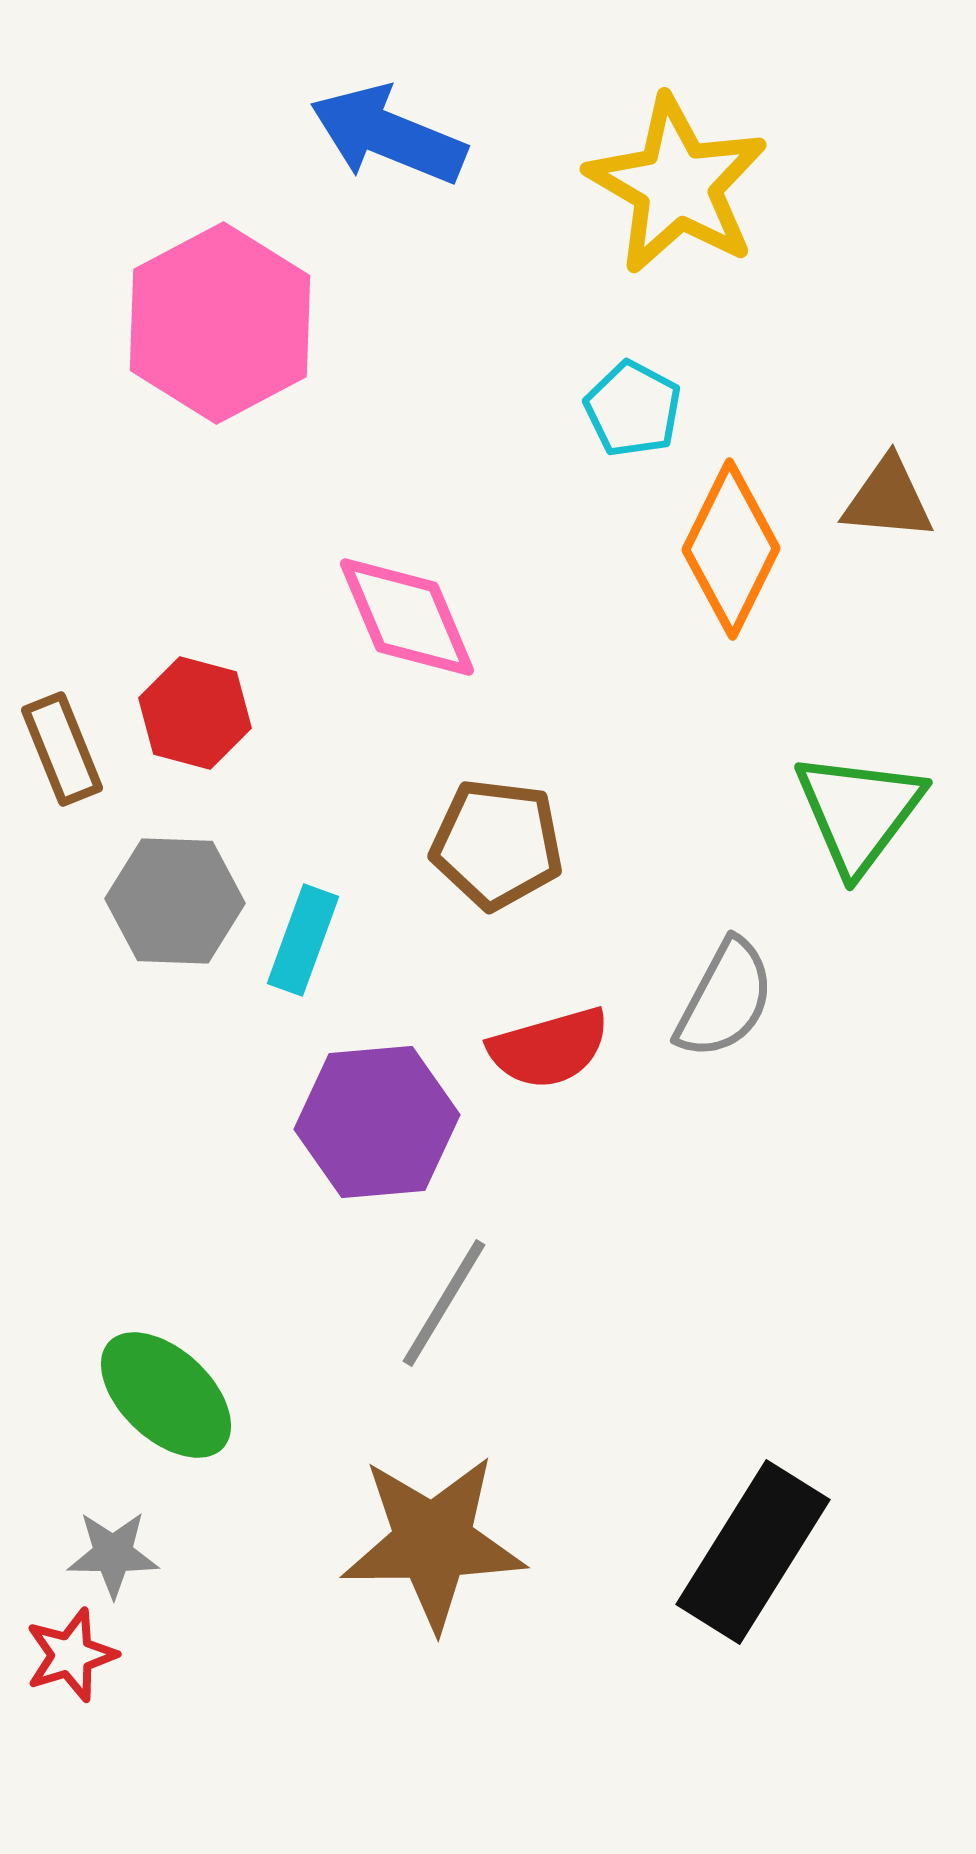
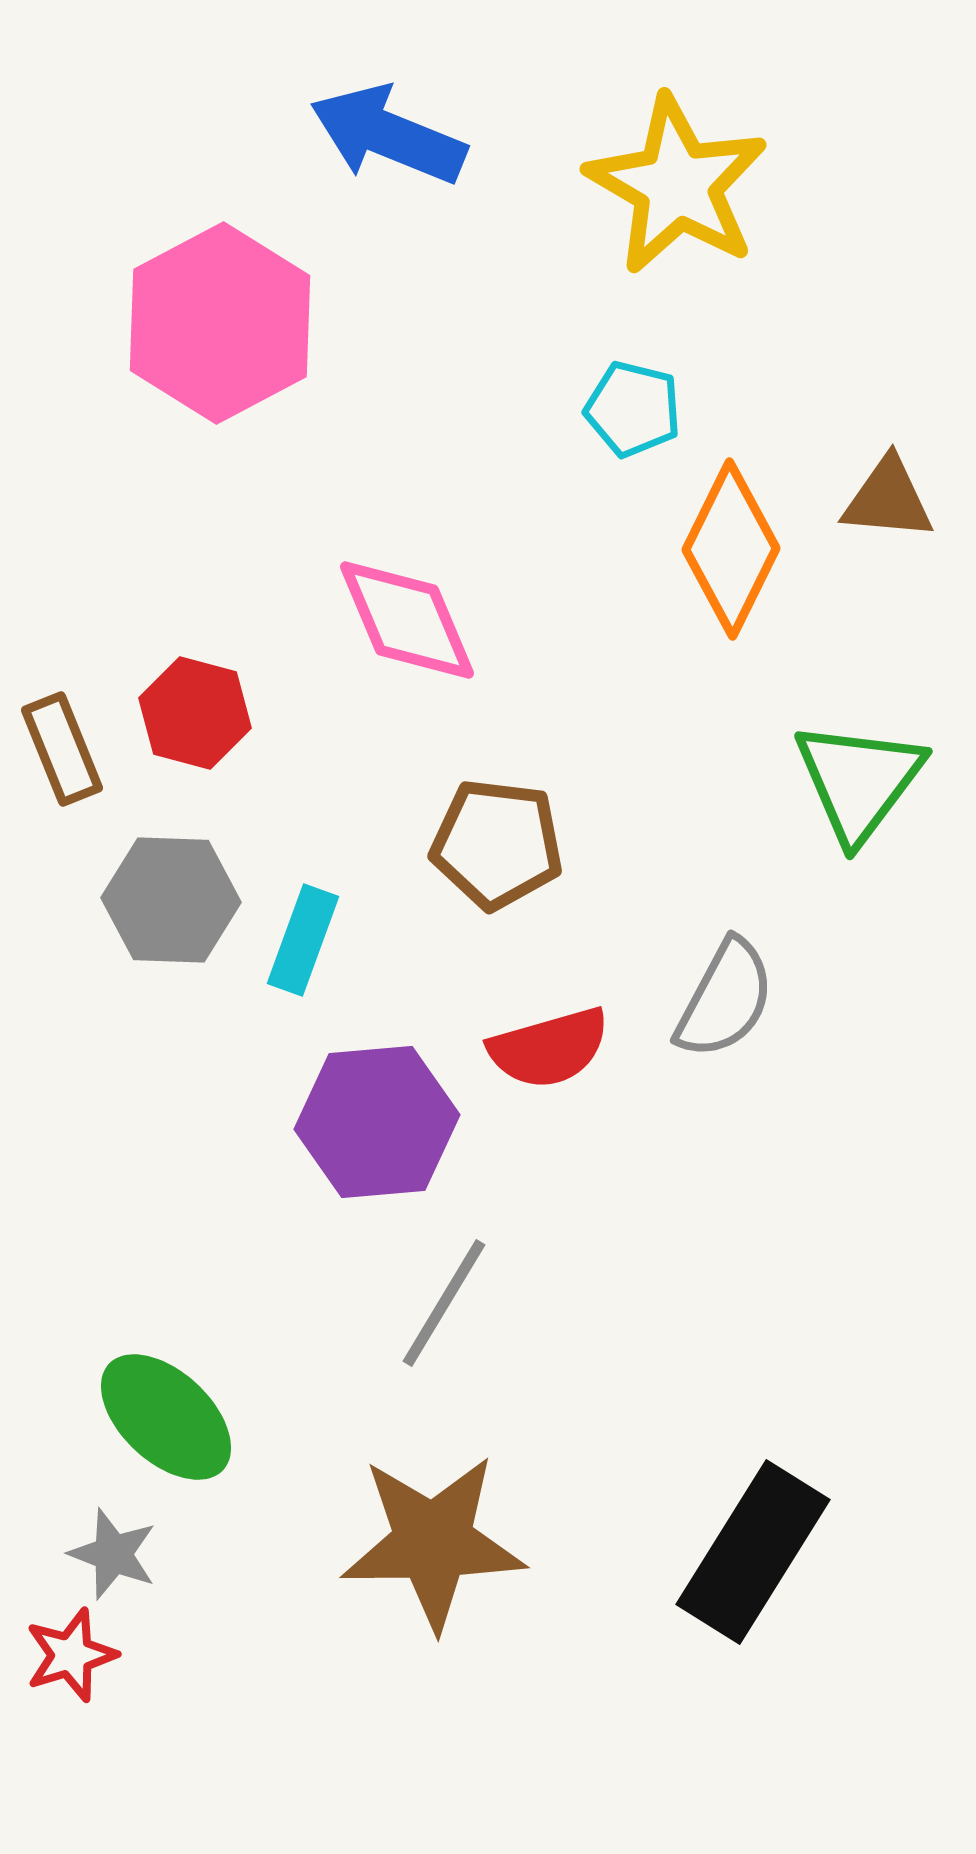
cyan pentagon: rotated 14 degrees counterclockwise
pink diamond: moved 3 px down
green triangle: moved 31 px up
gray hexagon: moved 4 px left, 1 px up
green ellipse: moved 22 px down
gray star: rotated 20 degrees clockwise
